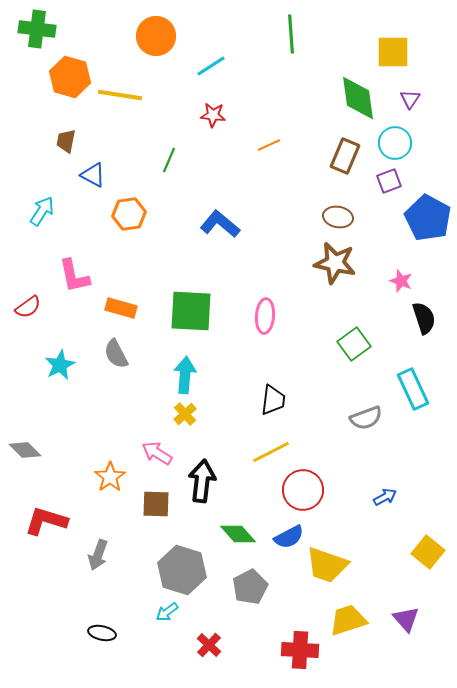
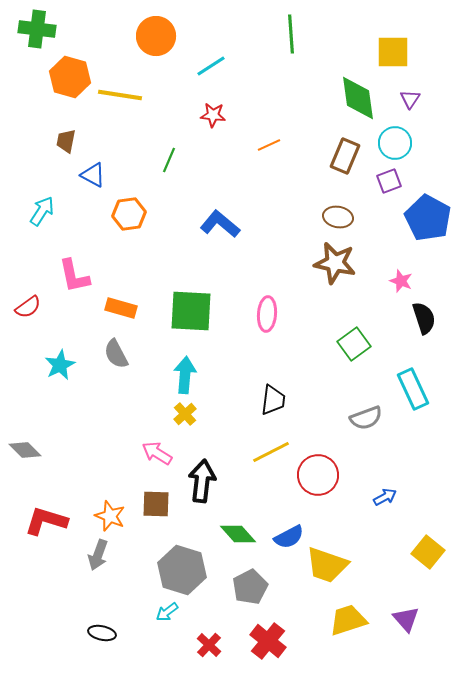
pink ellipse at (265, 316): moved 2 px right, 2 px up
orange star at (110, 477): moved 39 px down; rotated 16 degrees counterclockwise
red circle at (303, 490): moved 15 px right, 15 px up
red cross at (300, 650): moved 32 px left, 9 px up; rotated 36 degrees clockwise
